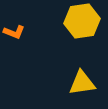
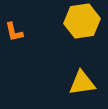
orange L-shape: rotated 55 degrees clockwise
